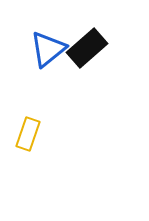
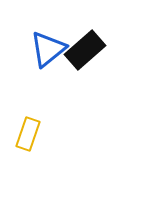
black rectangle: moved 2 px left, 2 px down
